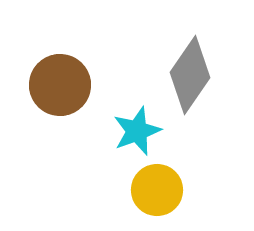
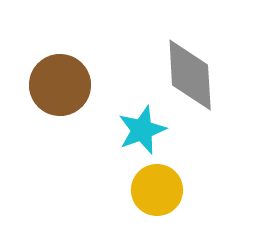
gray diamond: rotated 38 degrees counterclockwise
cyan star: moved 5 px right, 1 px up
